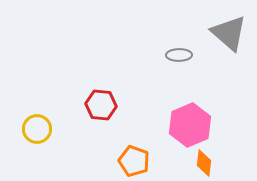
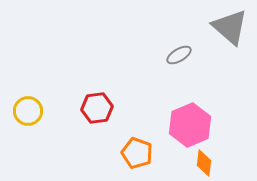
gray triangle: moved 1 px right, 6 px up
gray ellipse: rotated 30 degrees counterclockwise
red hexagon: moved 4 px left, 3 px down; rotated 12 degrees counterclockwise
yellow circle: moved 9 px left, 18 px up
orange pentagon: moved 3 px right, 8 px up
